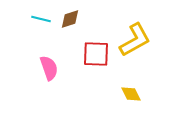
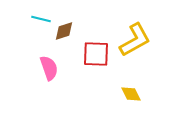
brown diamond: moved 6 px left, 12 px down
